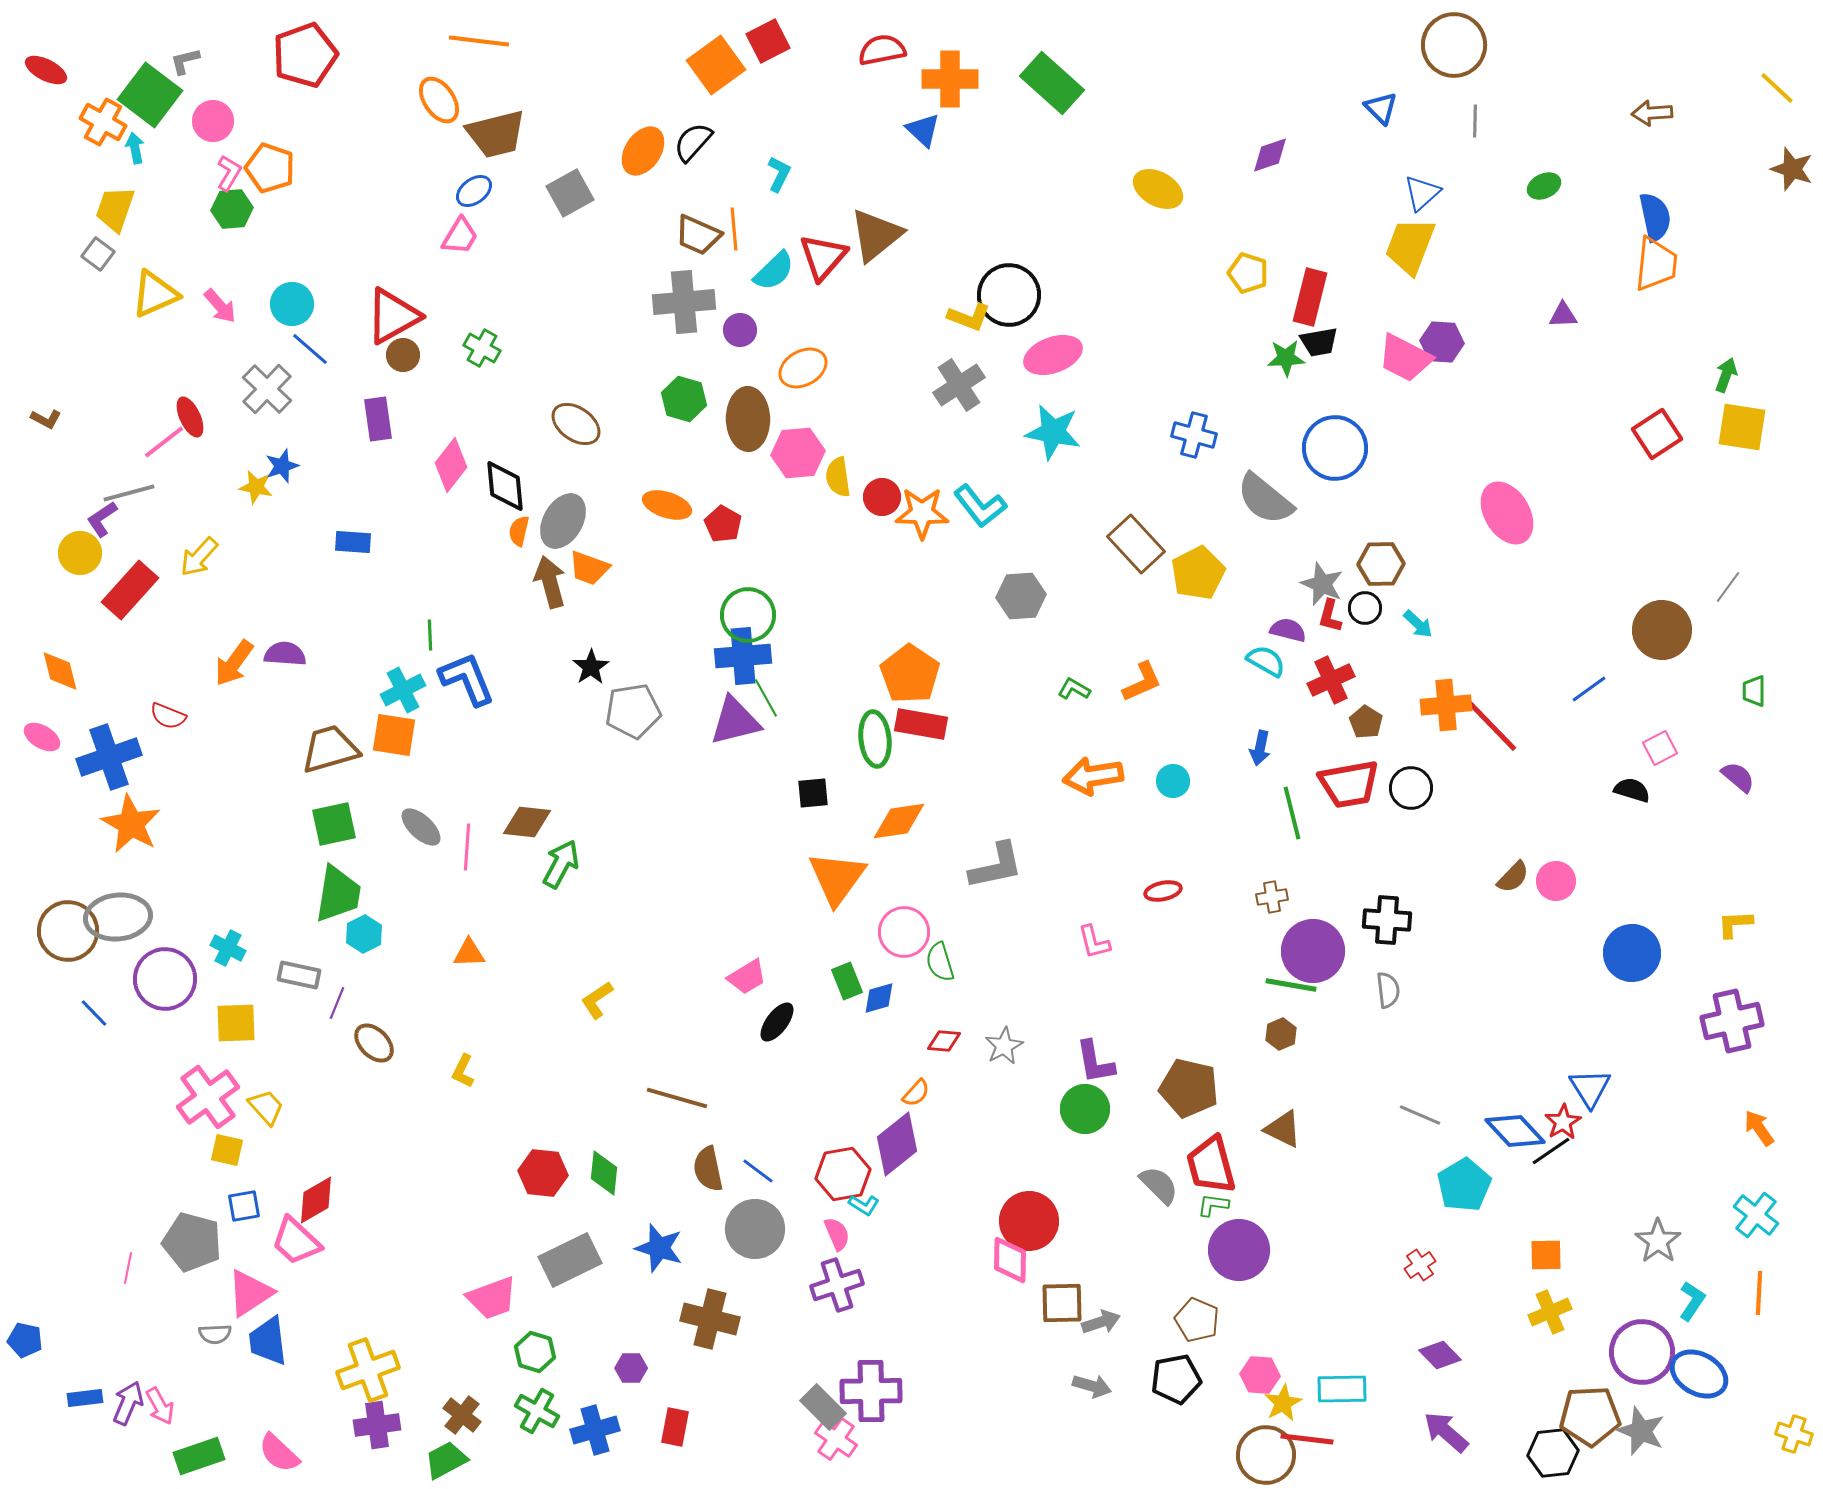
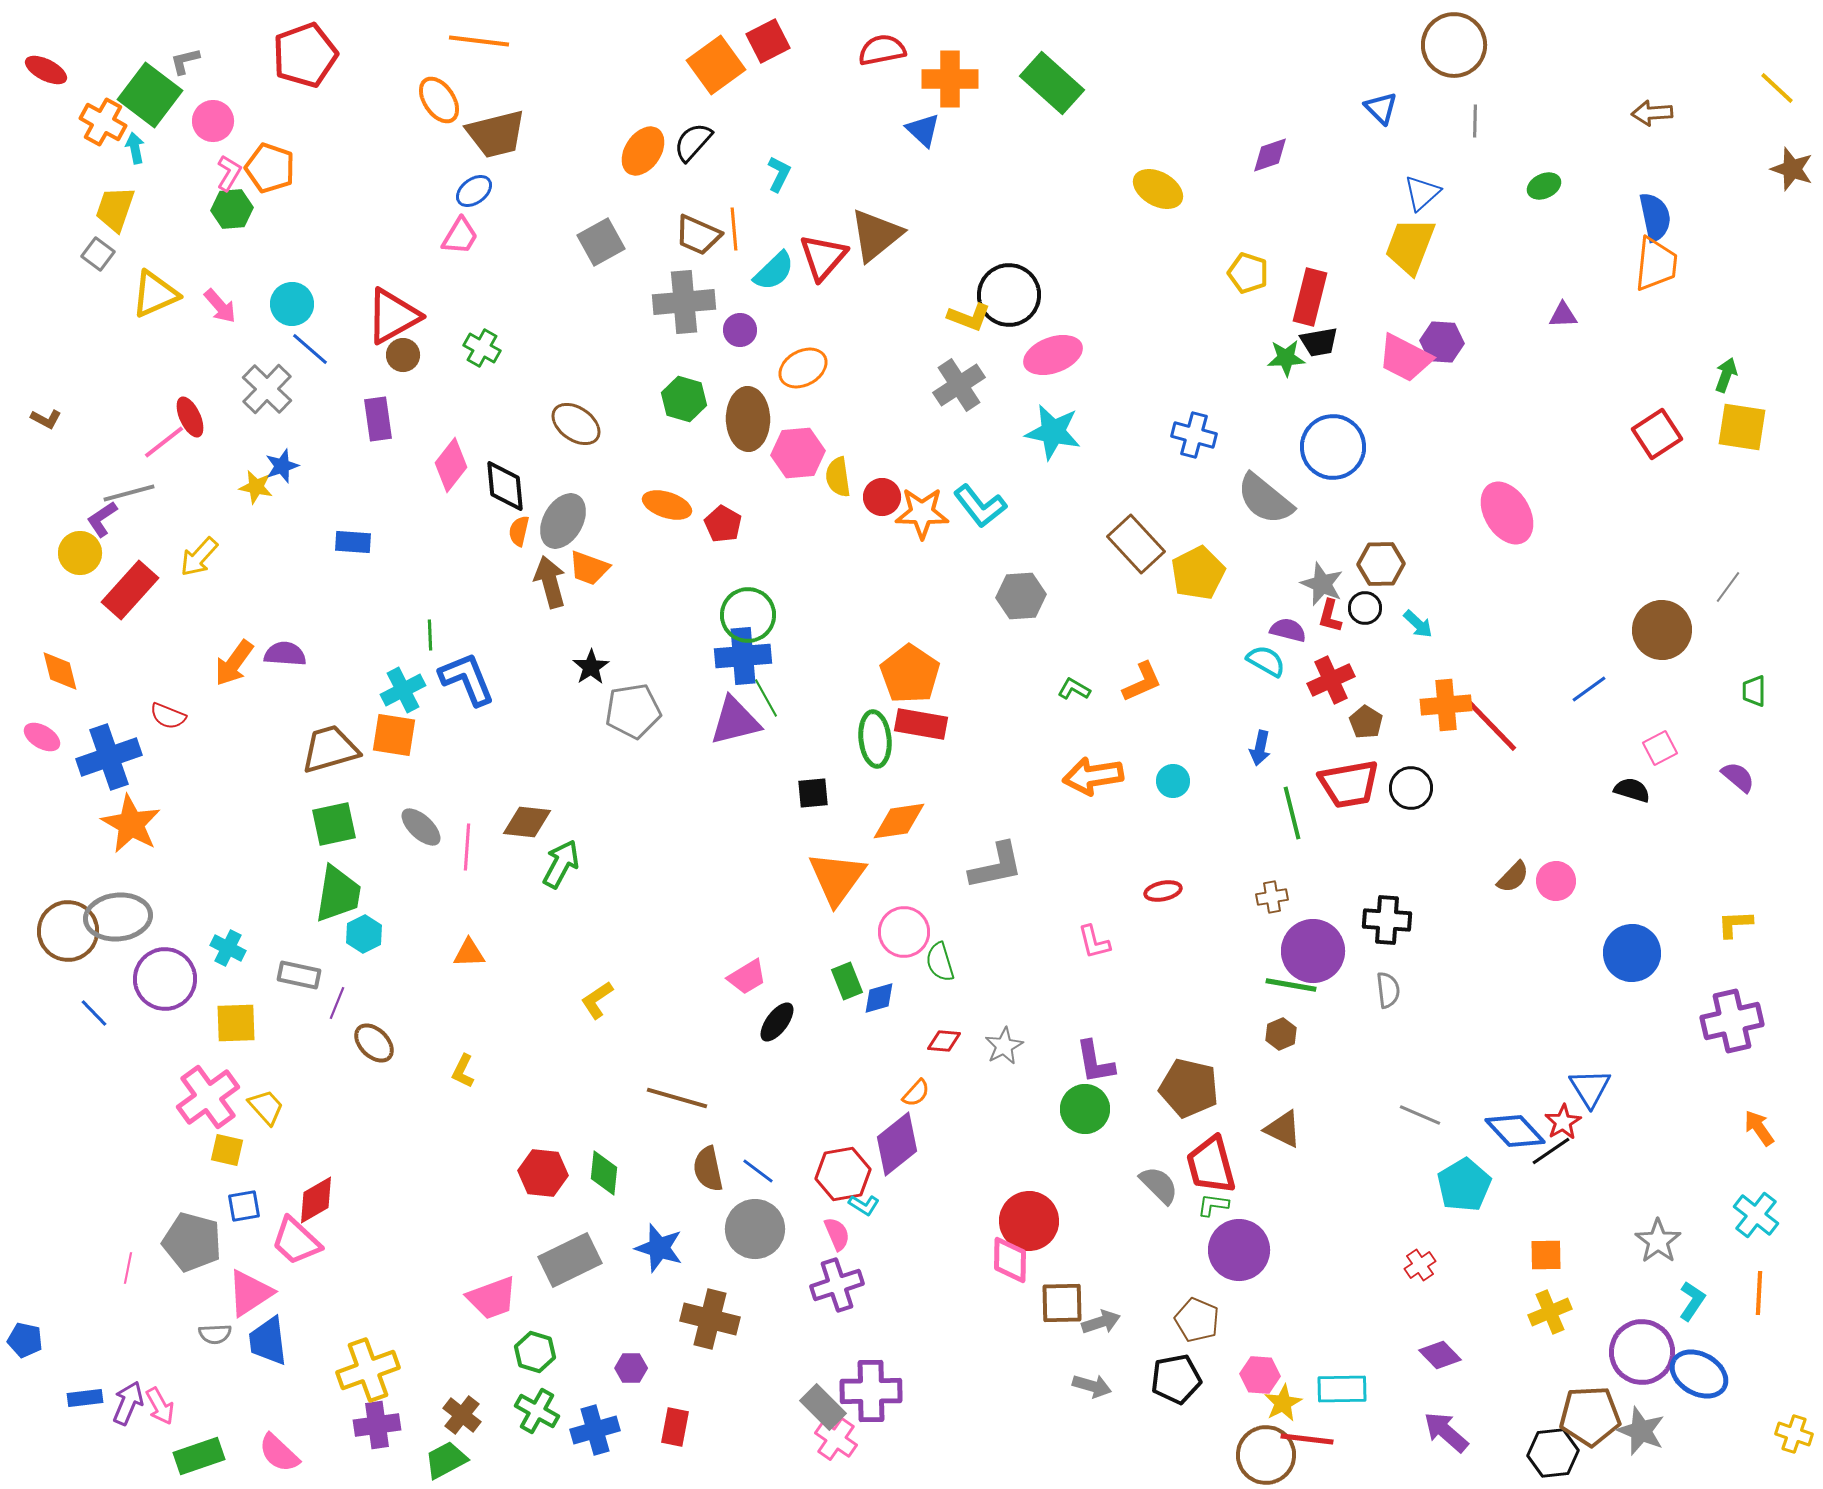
gray square at (570, 193): moved 31 px right, 49 px down
blue circle at (1335, 448): moved 2 px left, 1 px up
